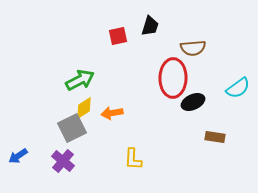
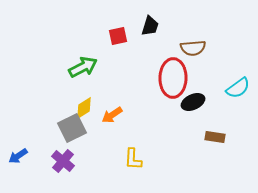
green arrow: moved 3 px right, 13 px up
orange arrow: moved 2 px down; rotated 25 degrees counterclockwise
